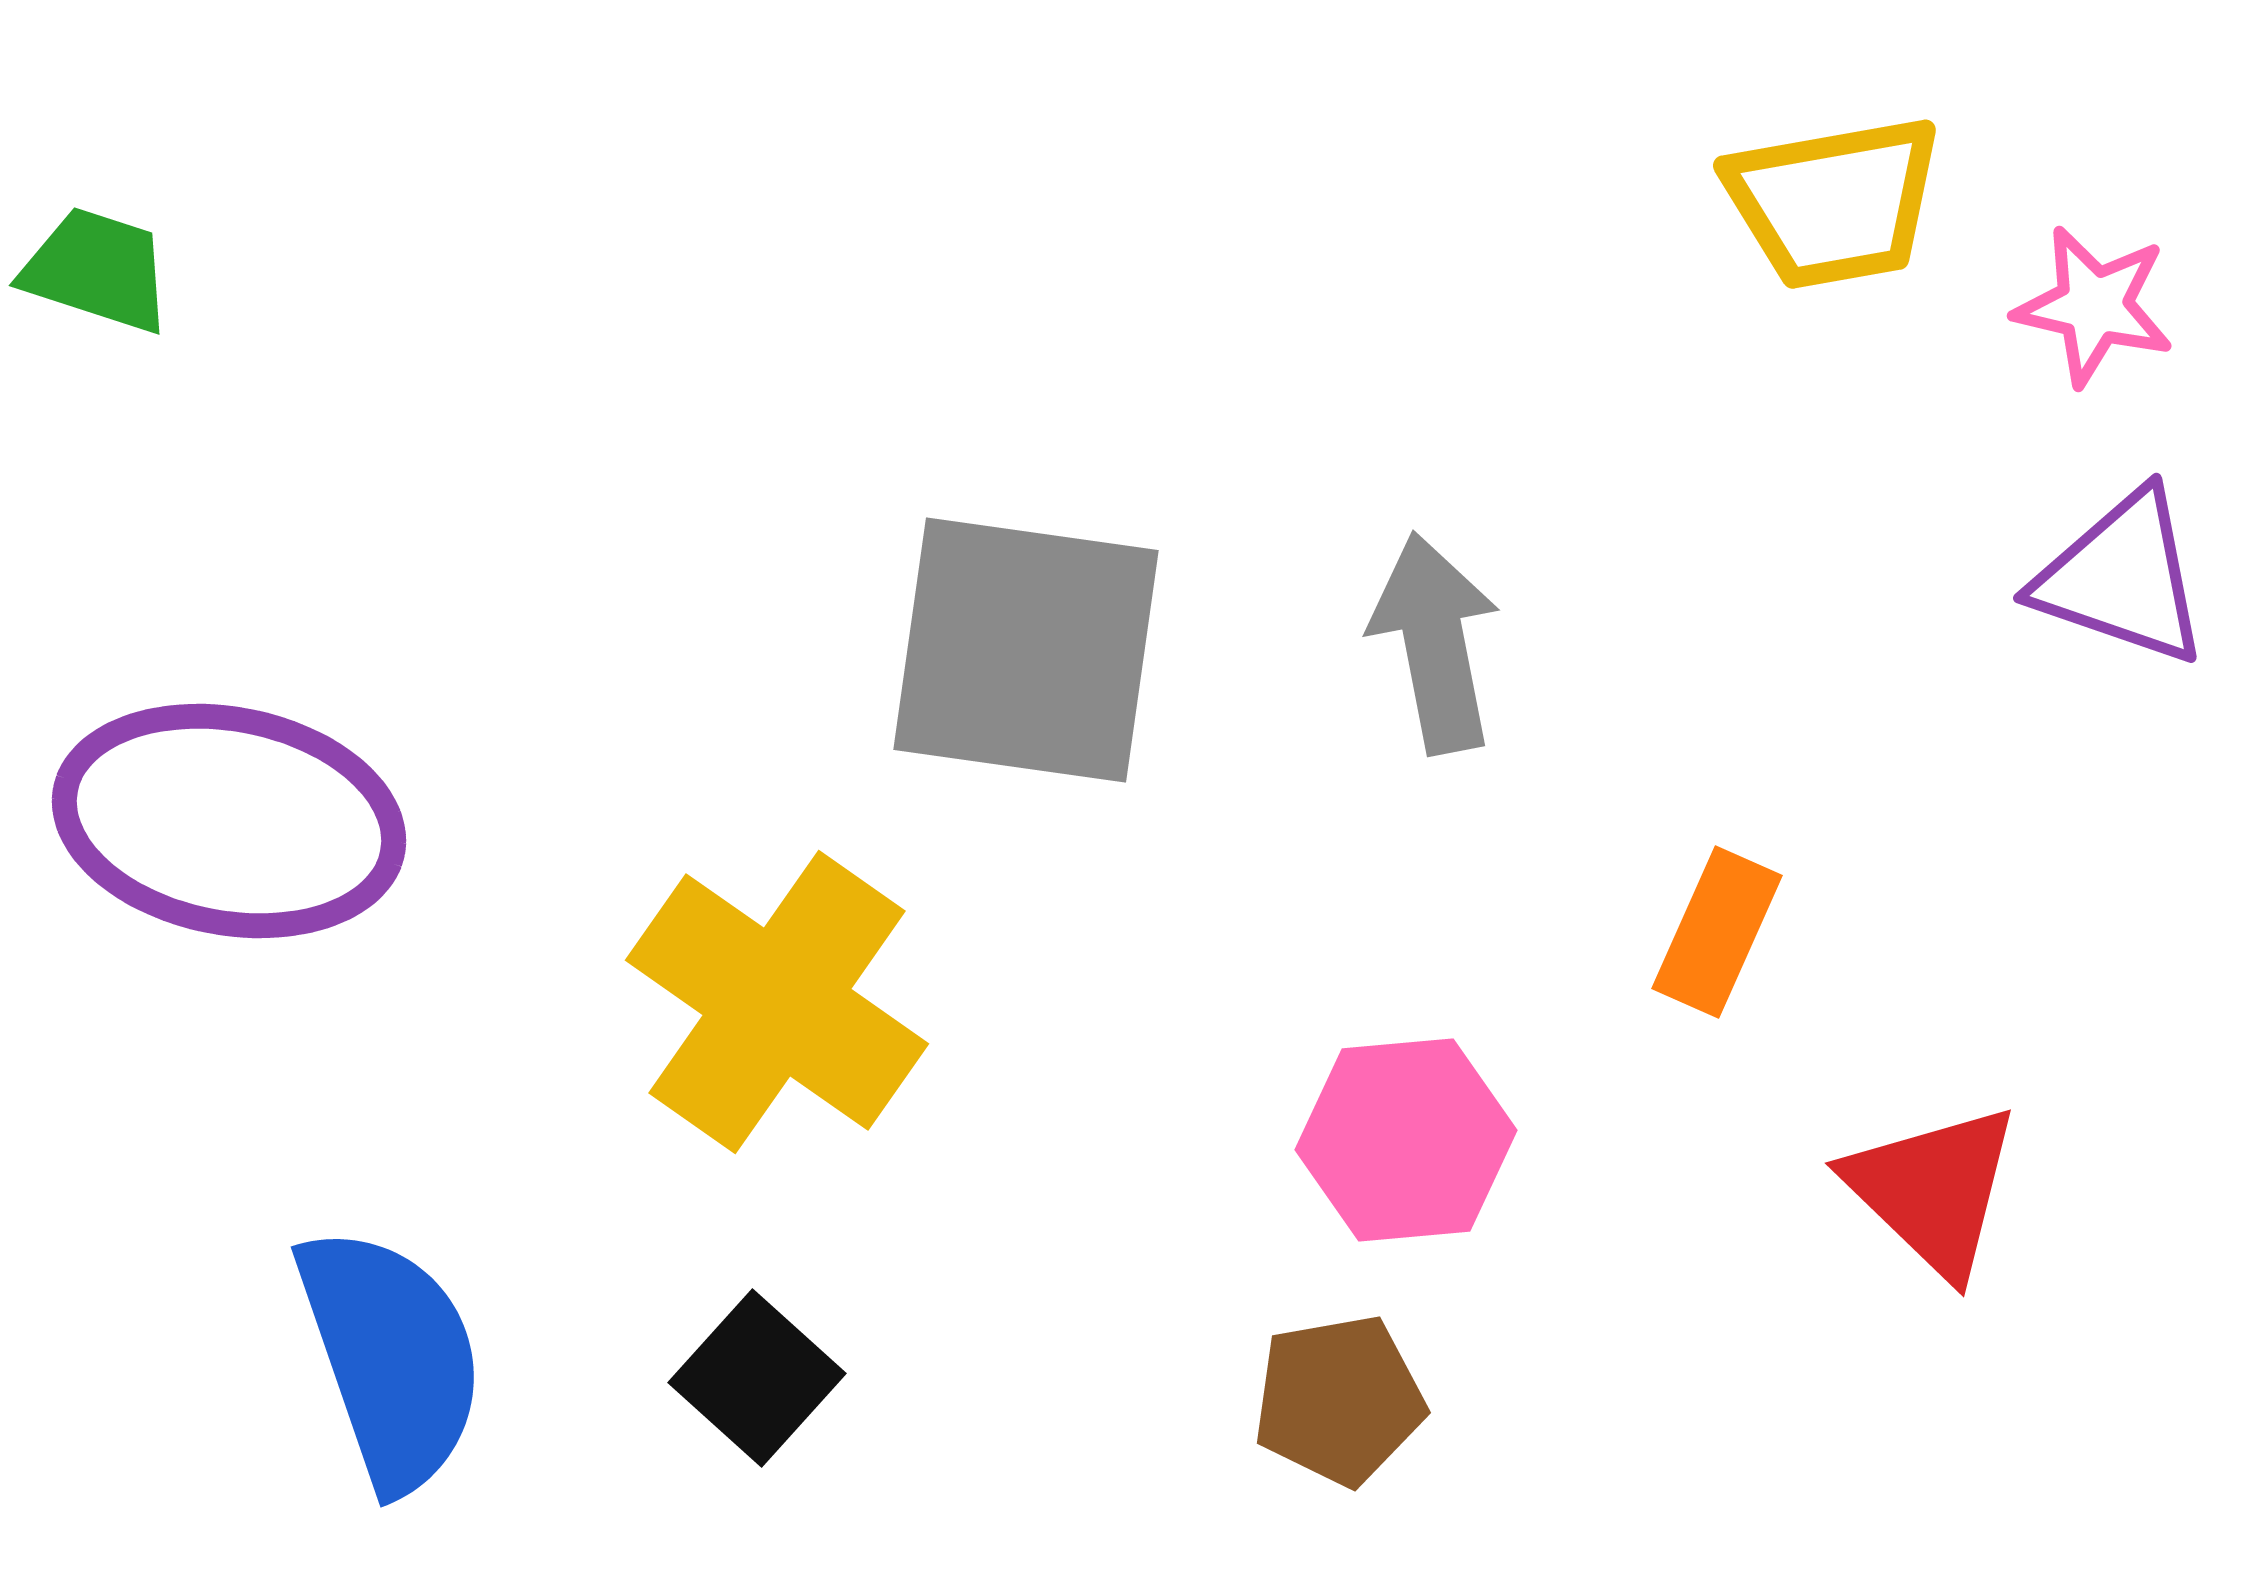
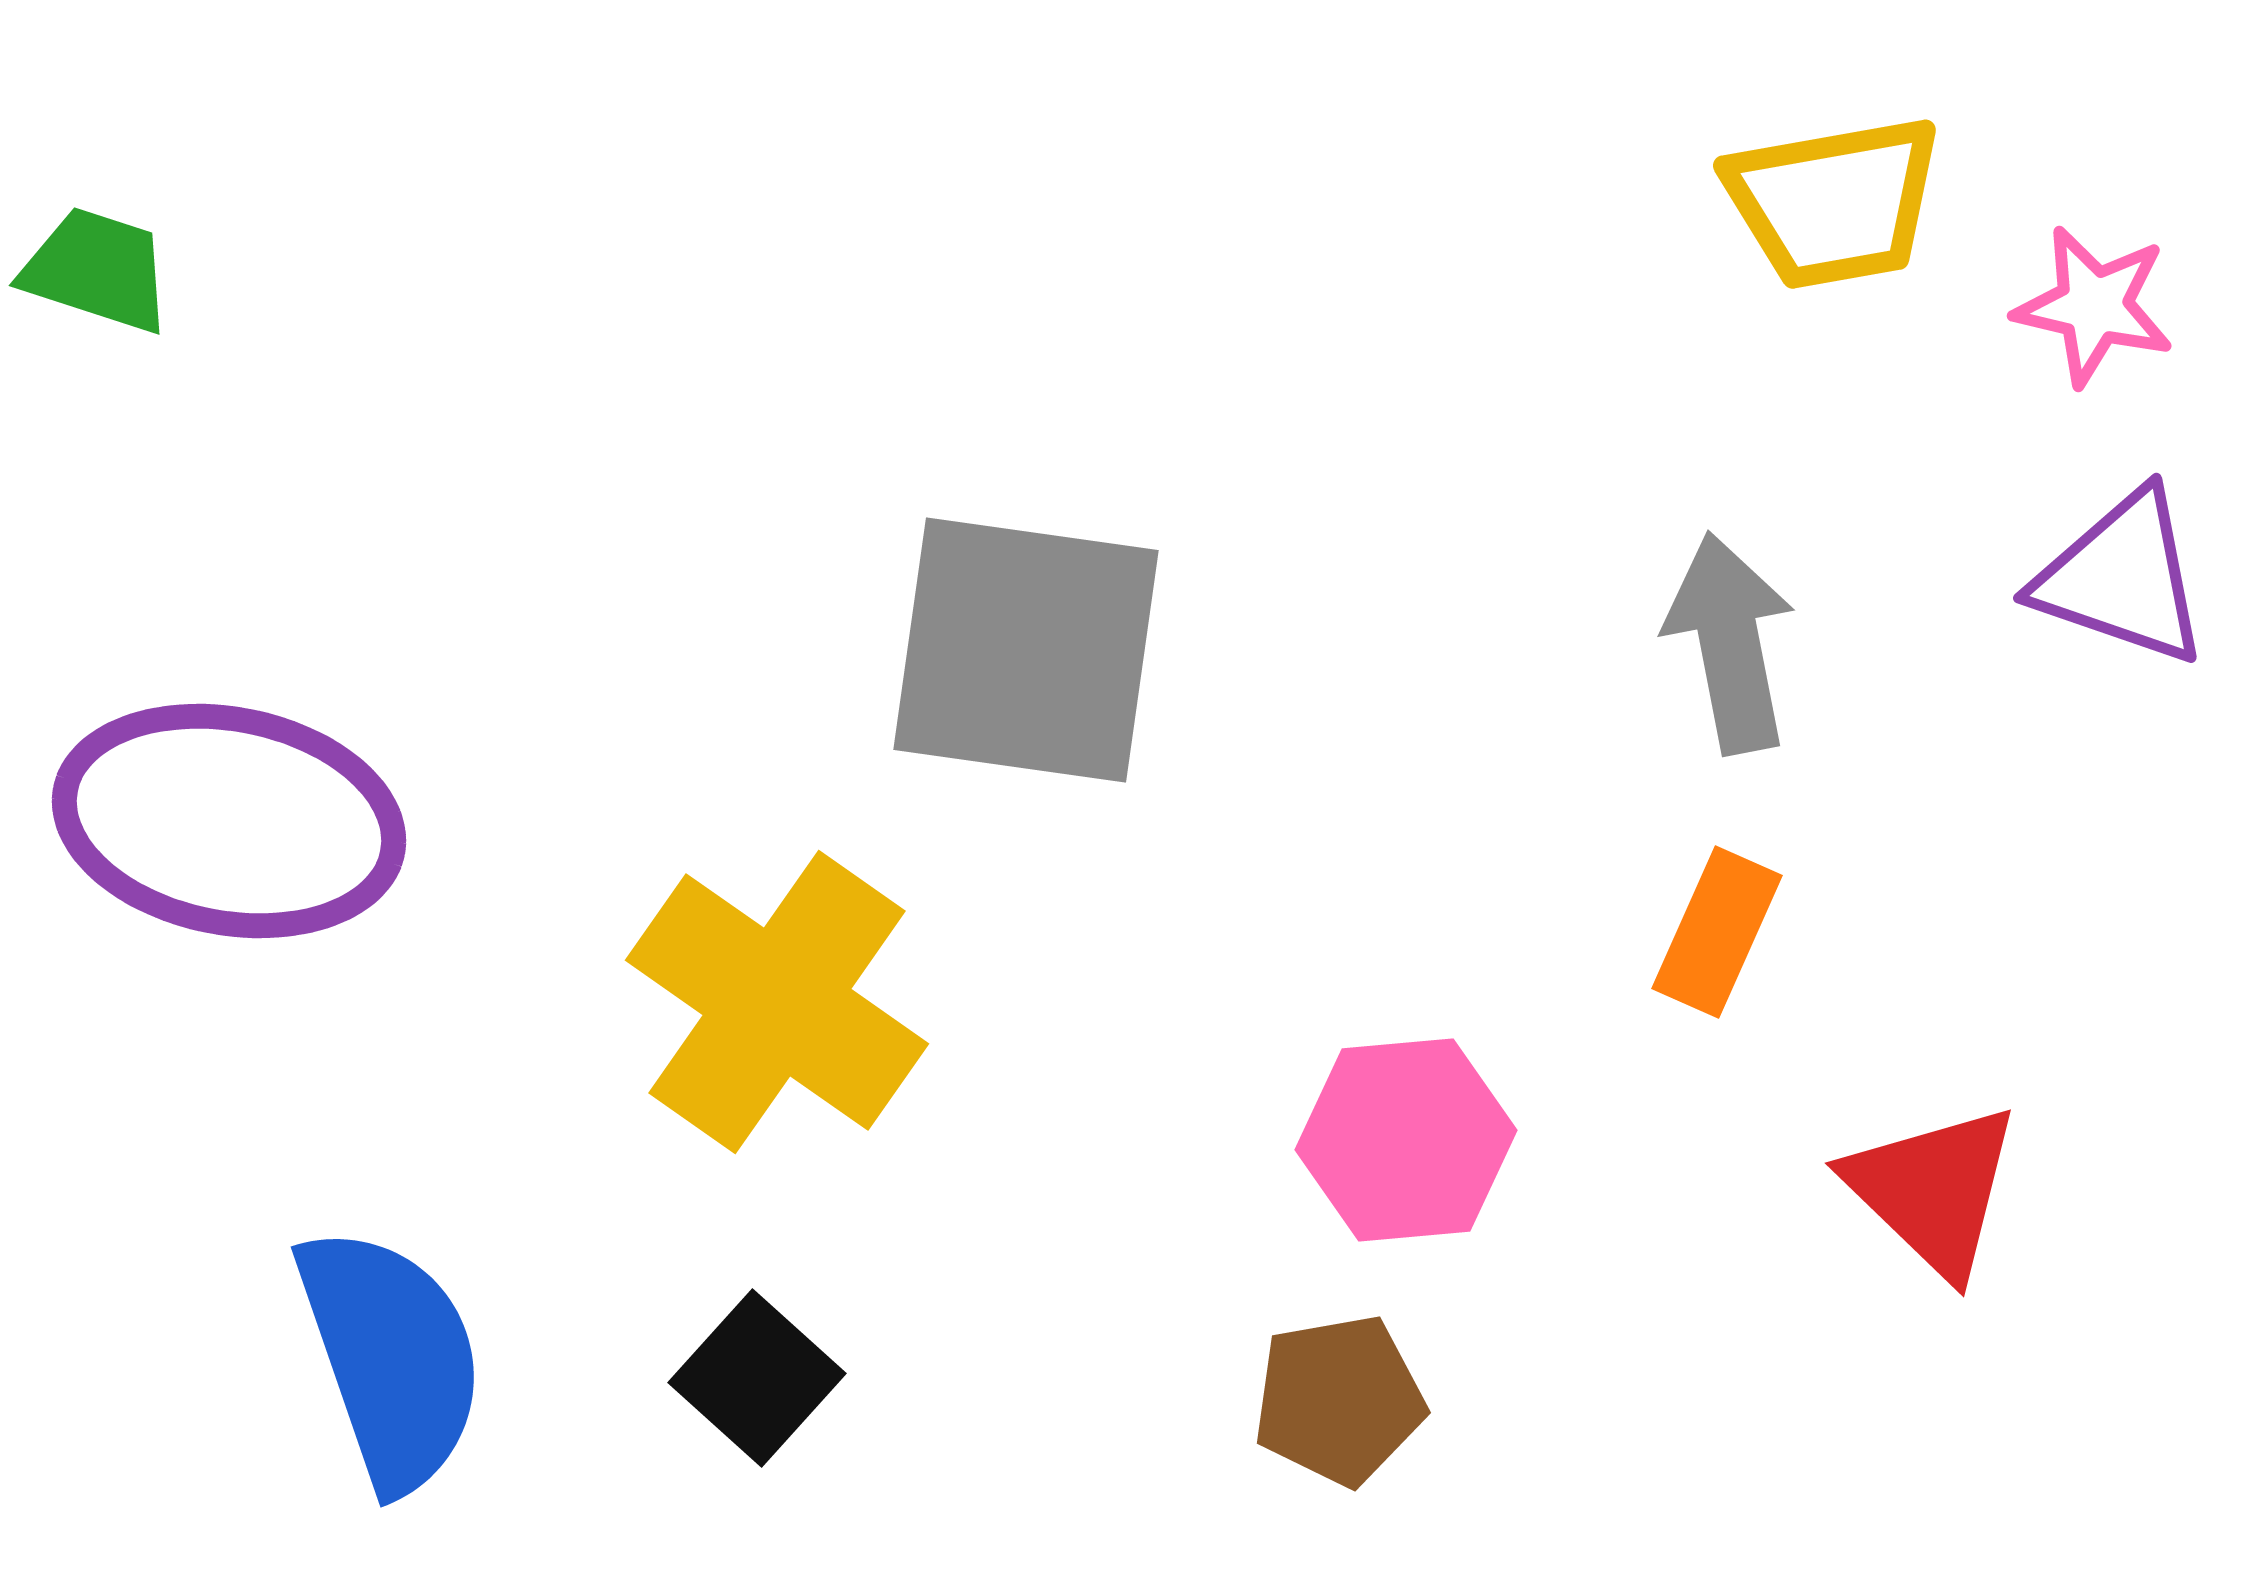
gray arrow: moved 295 px right
